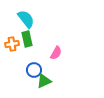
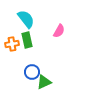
green rectangle: moved 1 px down
pink semicircle: moved 3 px right, 22 px up
blue circle: moved 2 px left, 2 px down
green triangle: moved 1 px down
